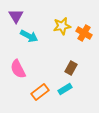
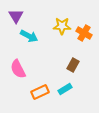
yellow star: rotated 12 degrees clockwise
brown rectangle: moved 2 px right, 3 px up
orange rectangle: rotated 12 degrees clockwise
